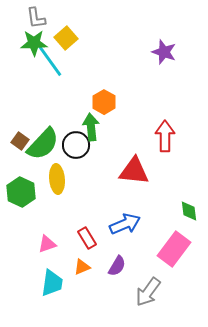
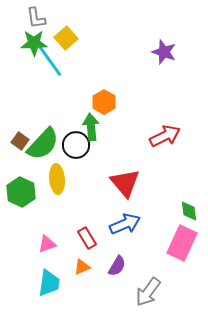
red arrow: rotated 64 degrees clockwise
red triangle: moved 9 px left, 12 px down; rotated 44 degrees clockwise
pink rectangle: moved 8 px right, 6 px up; rotated 12 degrees counterclockwise
cyan trapezoid: moved 3 px left
